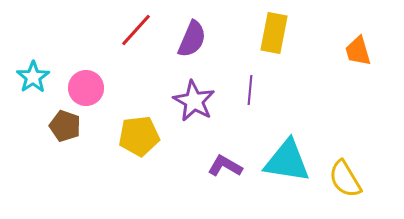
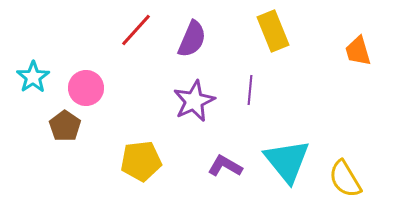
yellow rectangle: moved 1 px left, 2 px up; rotated 33 degrees counterclockwise
purple star: rotated 18 degrees clockwise
brown pentagon: rotated 16 degrees clockwise
yellow pentagon: moved 2 px right, 25 px down
cyan triangle: rotated 42 degrees clockwise
